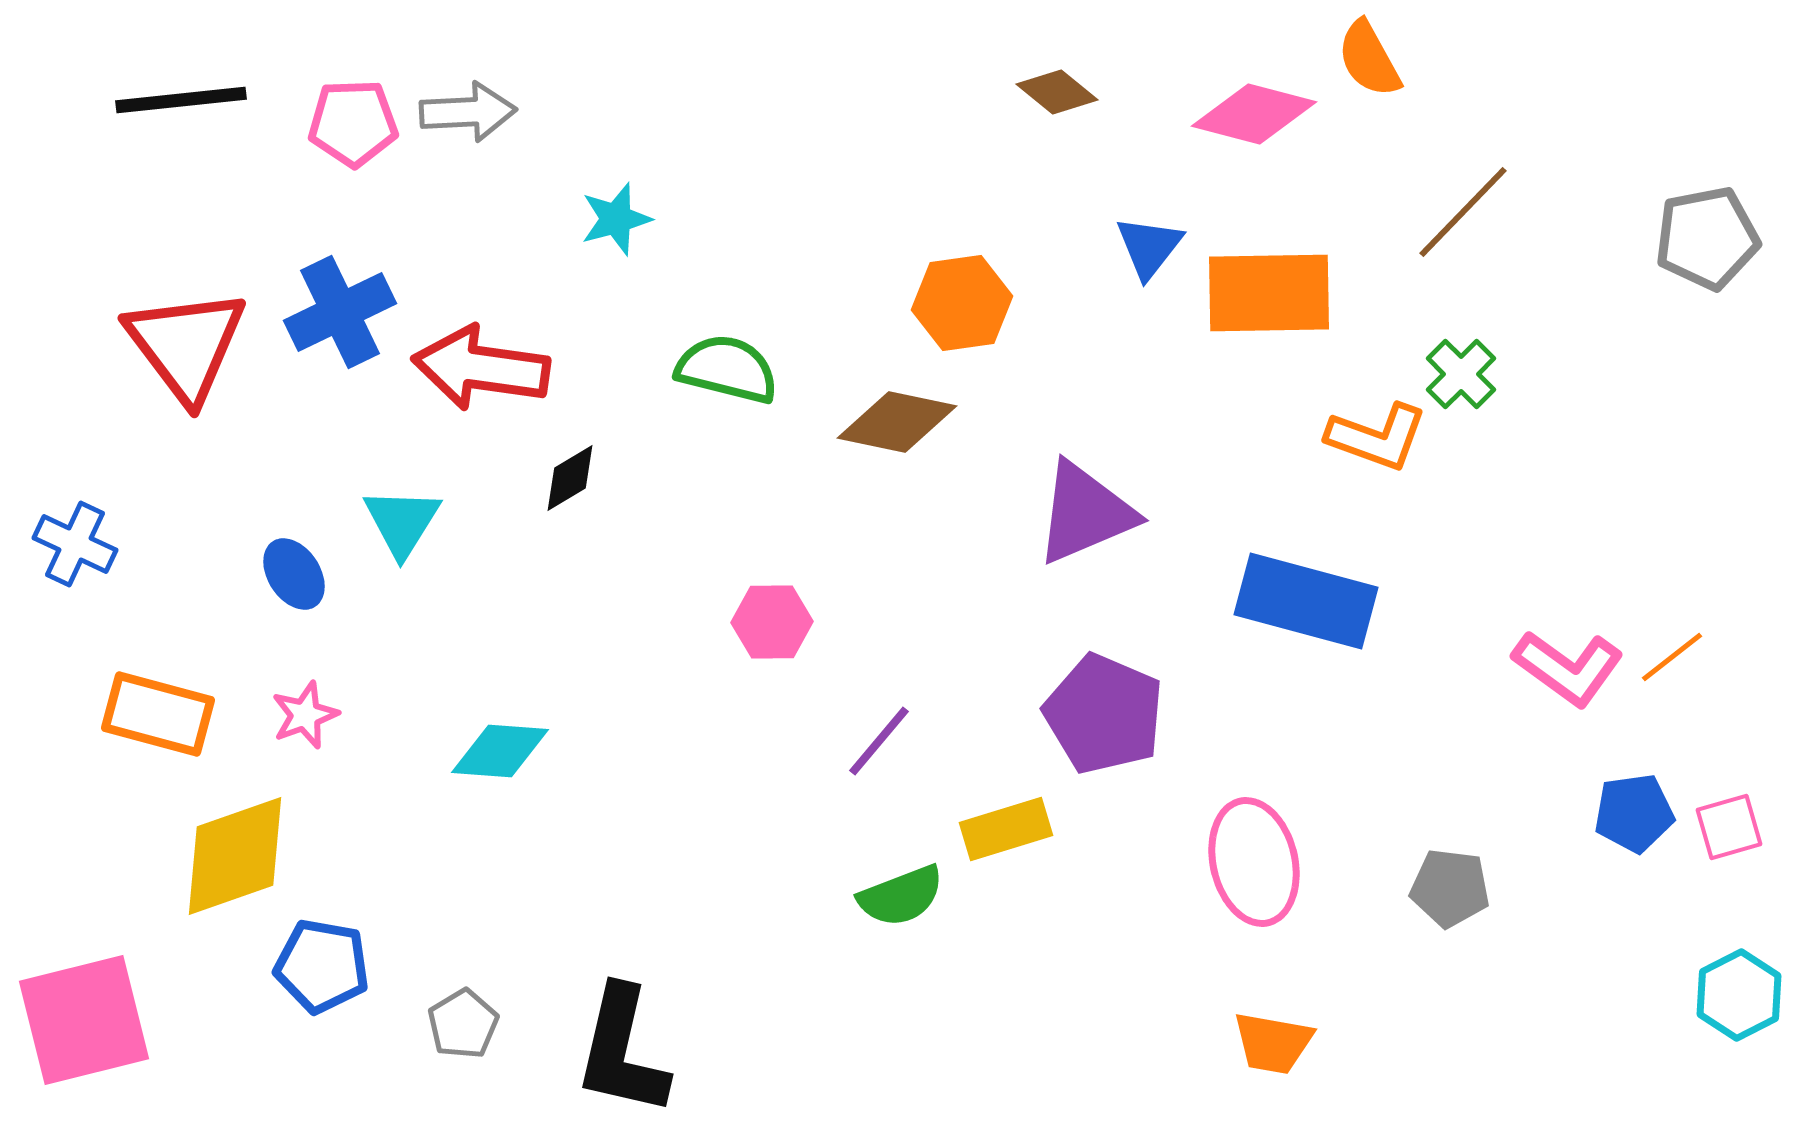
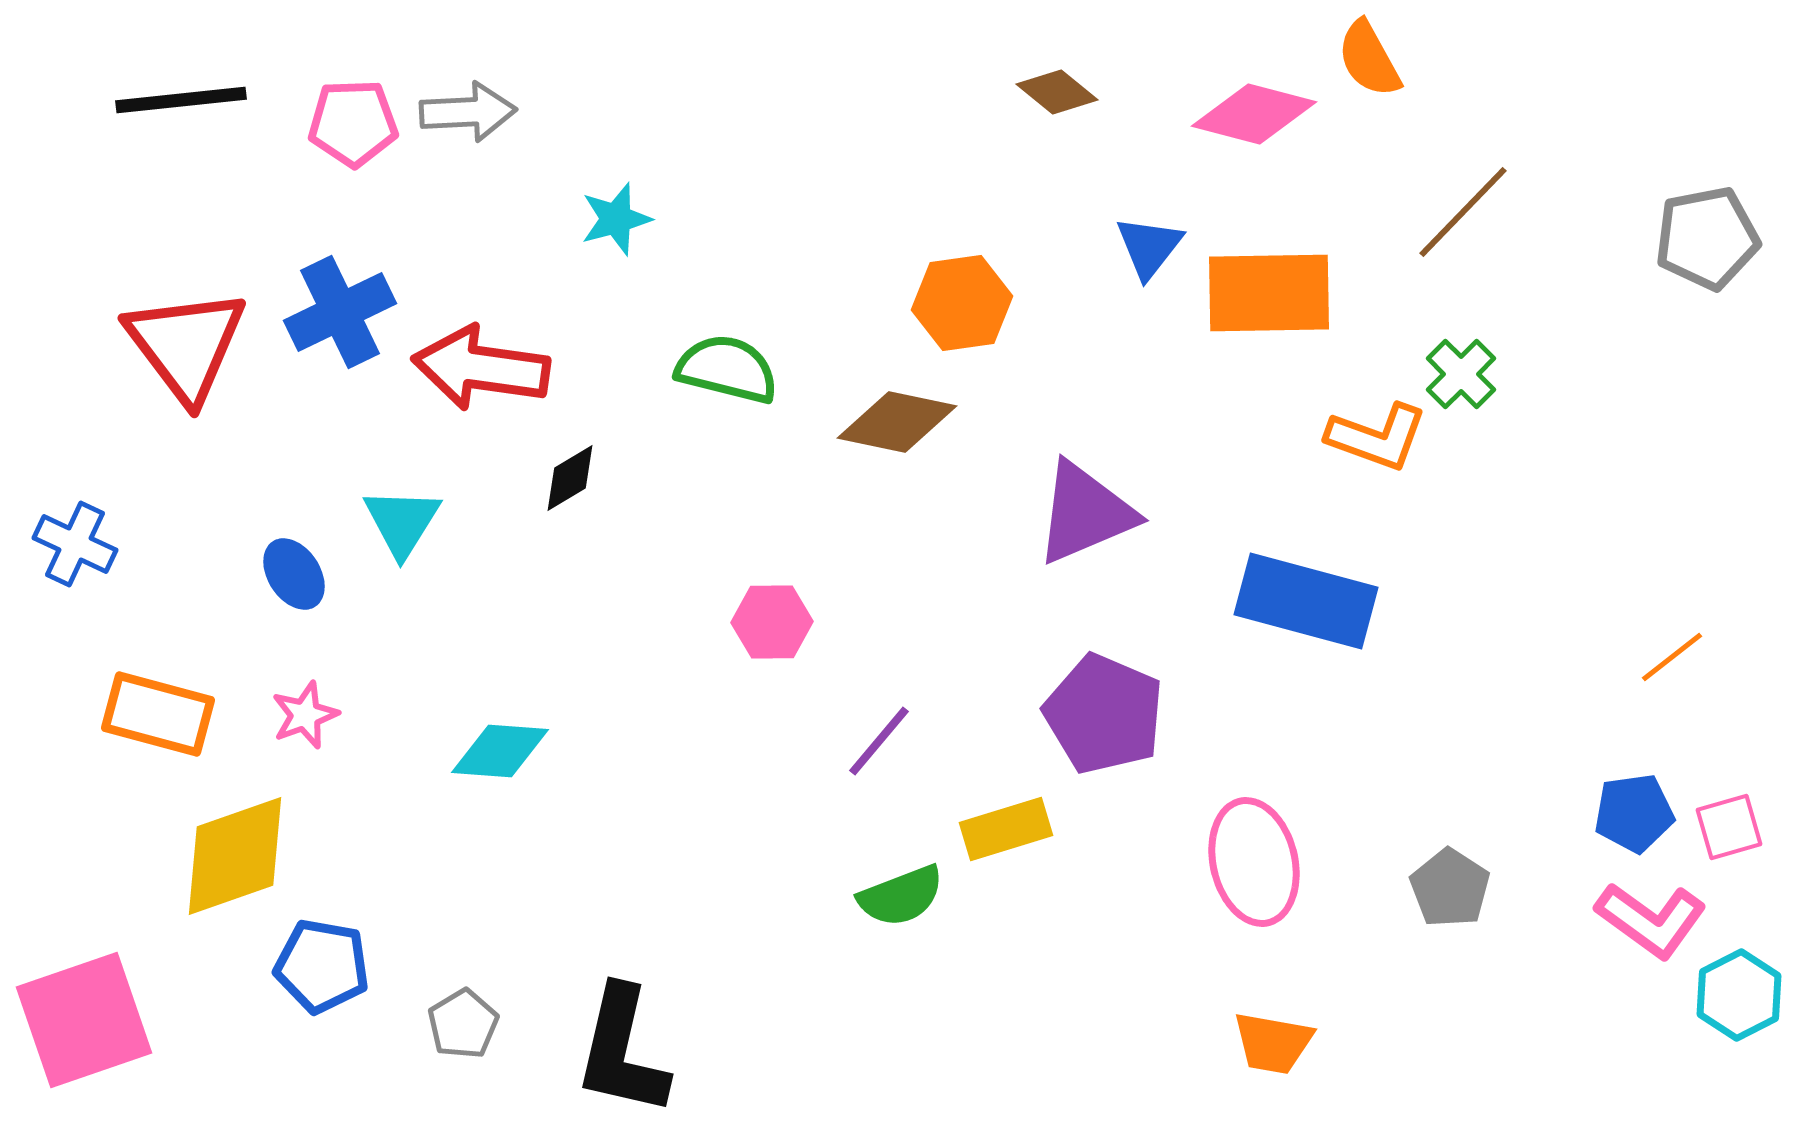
pink L-shape at (1568, 668): moved 83 px right, 252 px down
gray pentagon at (1450, 888): rotated 26 degrees clockwise
pink square at (84, 1020): rotated 5 degrees counterclockwise
